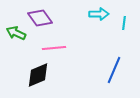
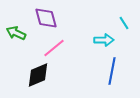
cyan arrow: moved 5 px right, 26 px down
purple diamond: moved 6 px right; rotated 20 degrees clockwise
cyan line: rotated 40 degrees counterclockwise
pink line: rotated 35 degrees counterclockwise
blue line: moved 2 px left, 1 px down; rotated 12 degrees counterclockwise
